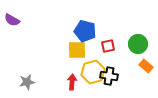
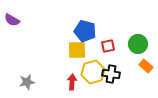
black cross: moved 2 px right, 2 px up
